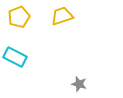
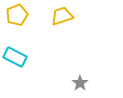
yellow pentagon: moved 2 px left, 2 px up
gray star: moved 1 px right, 1 px up; rotated 21 degrees clockwise
